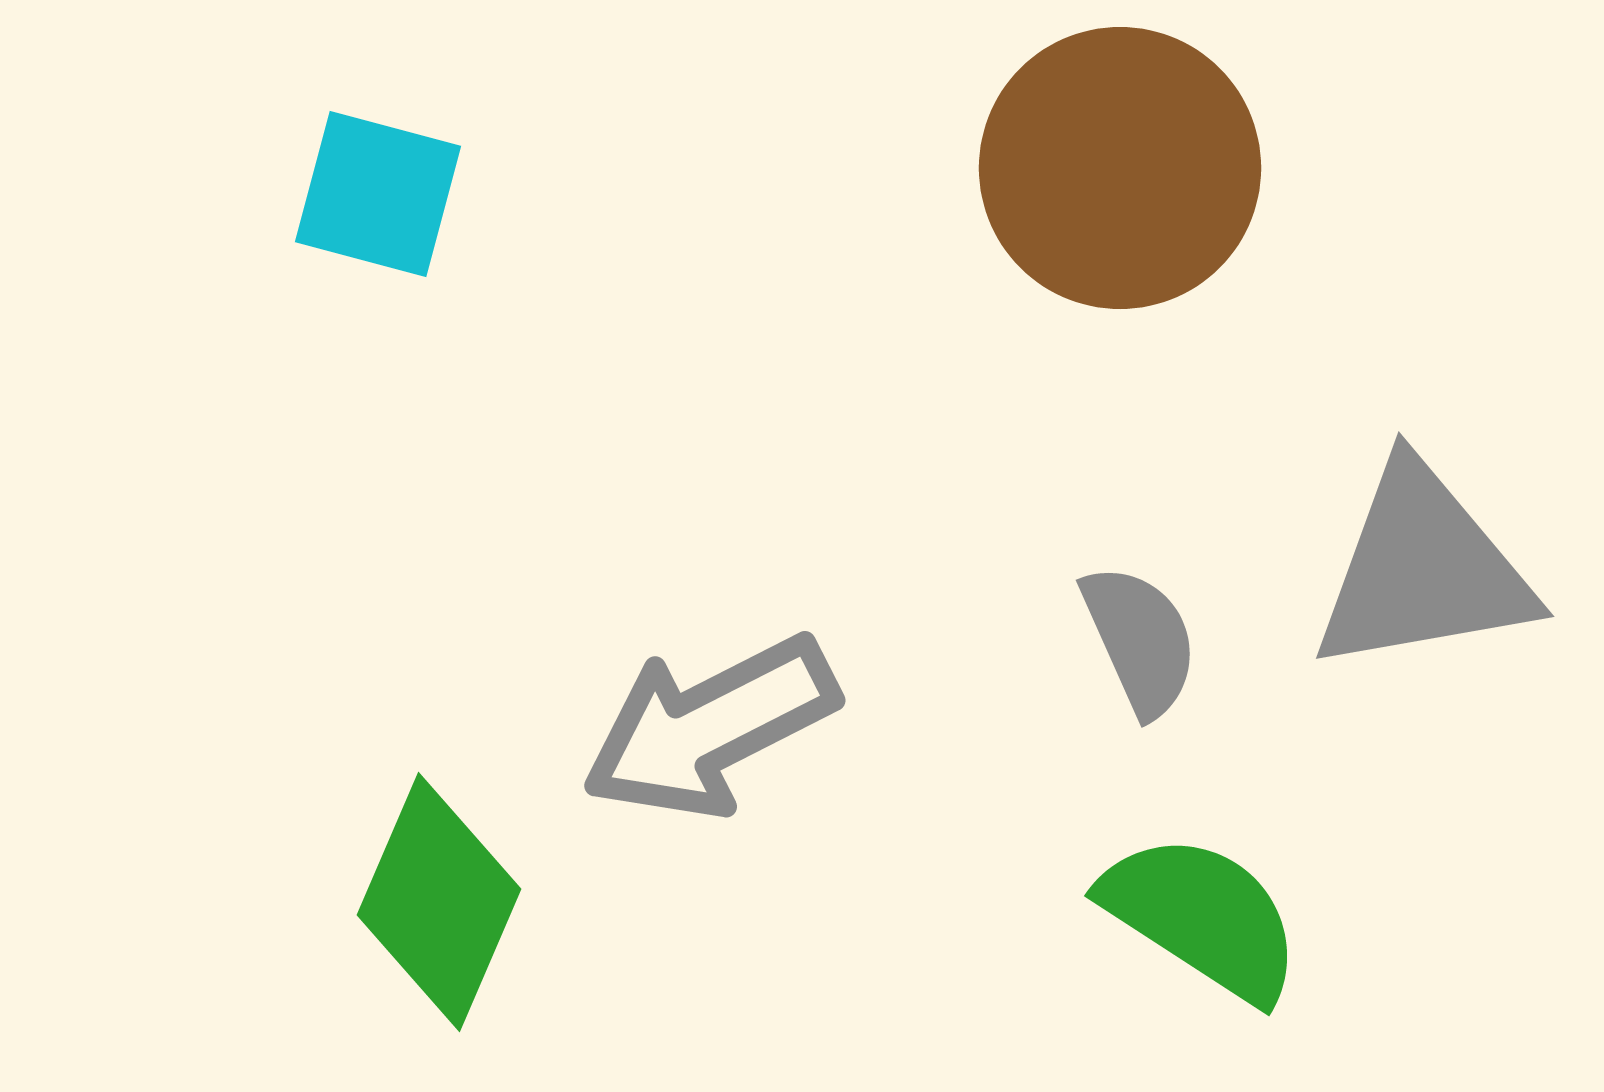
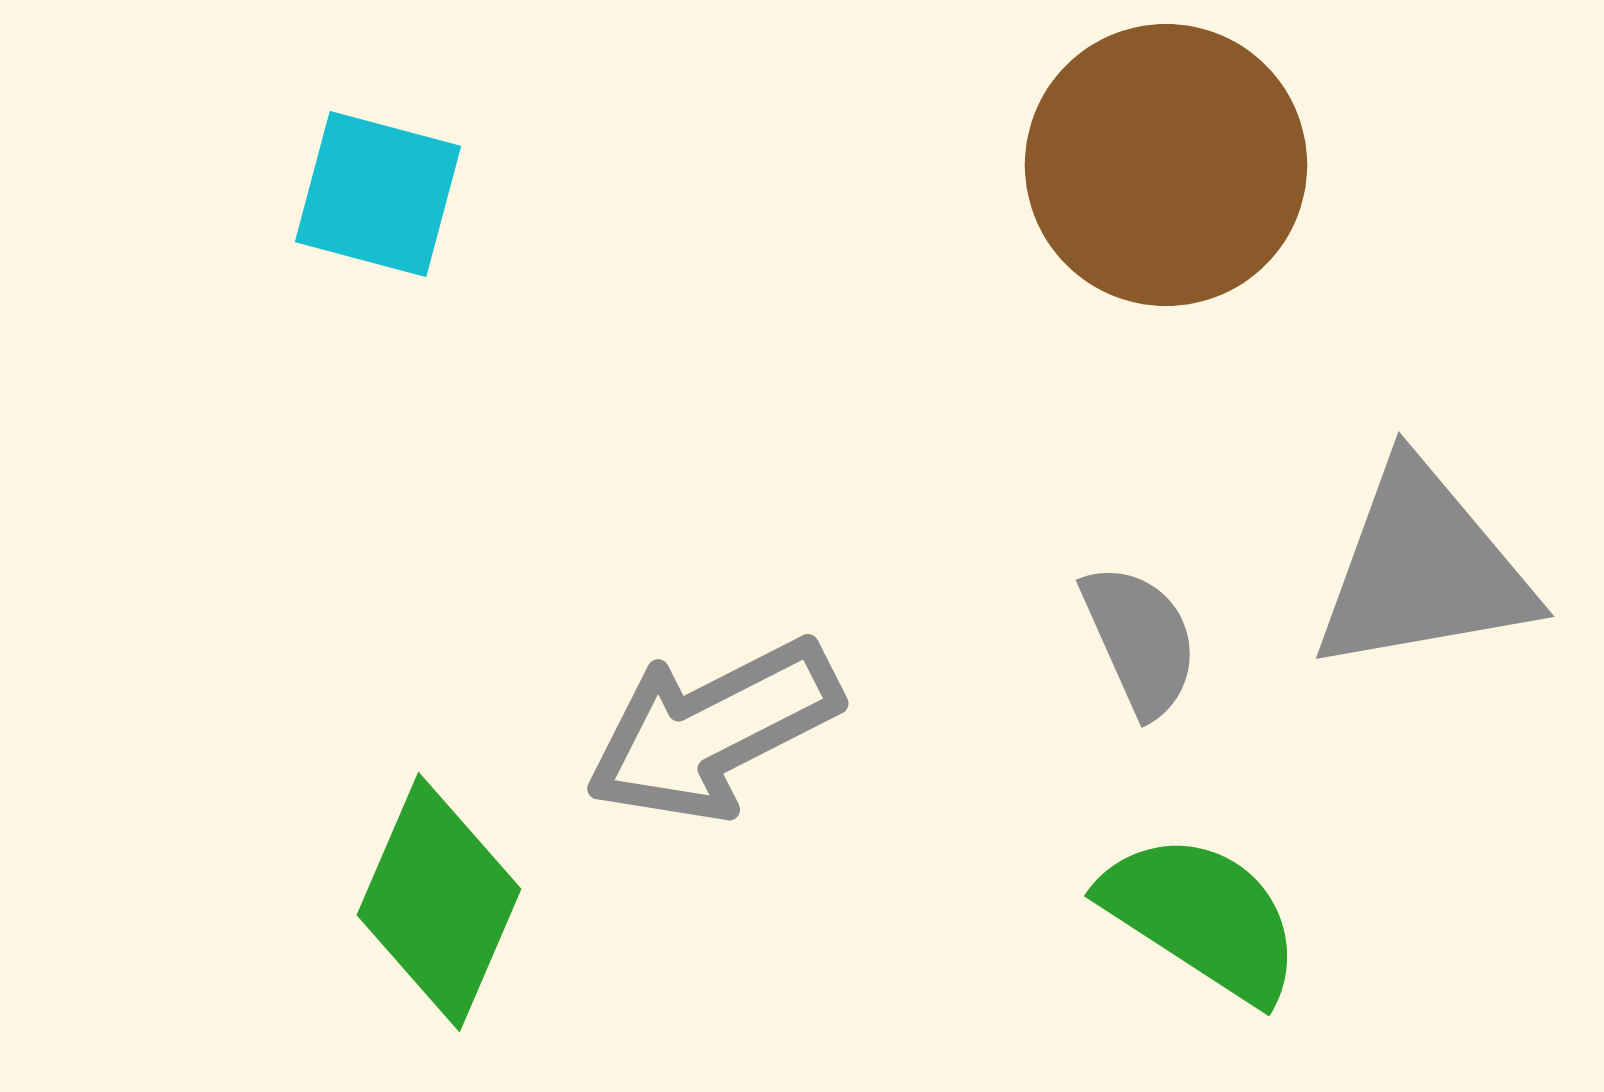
brown circle: moved 46 px right, 3 px up
gray arrow: moved 3 px right, 3 px down
